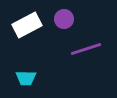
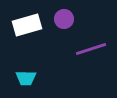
white rectangle: rotated 12 degrees clockwise
purple line: moved 5 px right
